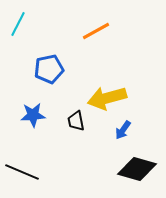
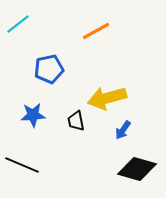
cyan line: rotated 25 degrees clockwise
black line: moved 7 px up
